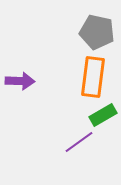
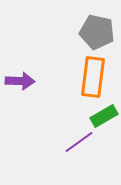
green rectangle: moved 1 px right, 1 px down
